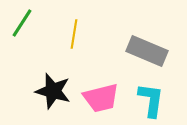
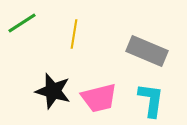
green line: rotated 24 degrees clockwise
pink trapezoid: moved 2 px left
